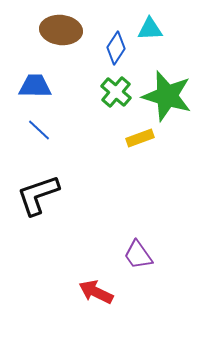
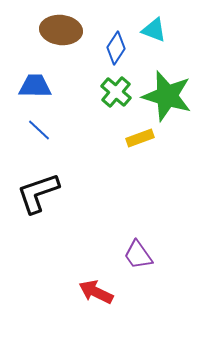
cyan triangle: moved 4 px right, 1 px down; rotated 24 degrees clockwise
black L-shape: moved 2 px up
